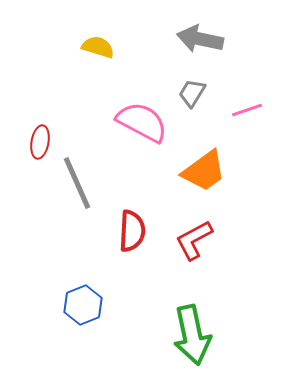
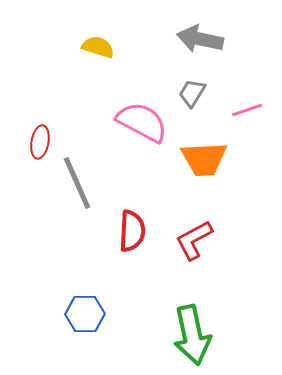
orange trapezoid: moved 12 px up; rotated 33 degrees clockwise
blue hexagon: moved 2 px right, 9 px down; rotated 21 degrees clockwise
